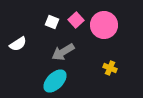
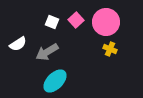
pink circle: moved 2 px right, 3 px up
gray arrow: moved 16 px left
yellow cross: moved 19 px up
